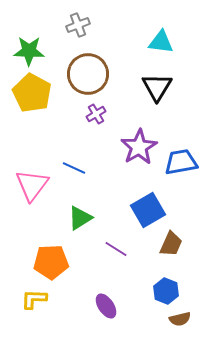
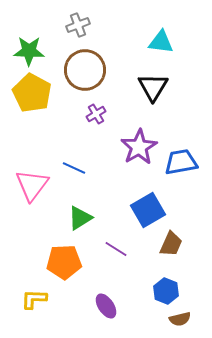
brown circle: moved 3 px left, 4 px up
black triangle: moved 4 px left
orange pentagon: moved 13 px right
